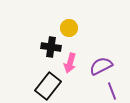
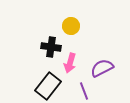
yellow circle: moved 2 px right, 2 px up
purple semicircle: moved 1 px right, 2 px down
purple line: moved 28 px left
